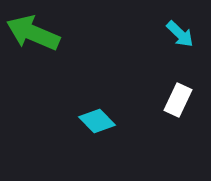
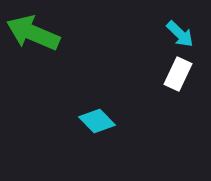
white rectangle: moved 26 px up
